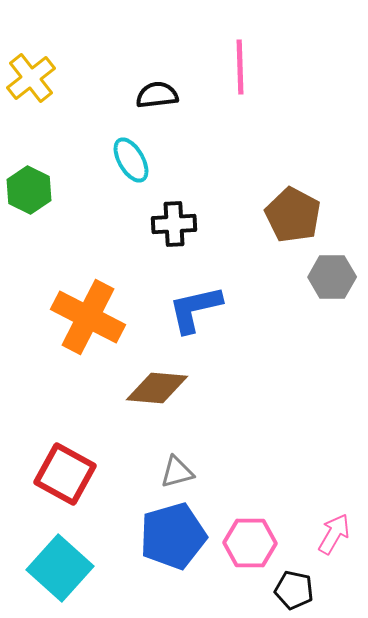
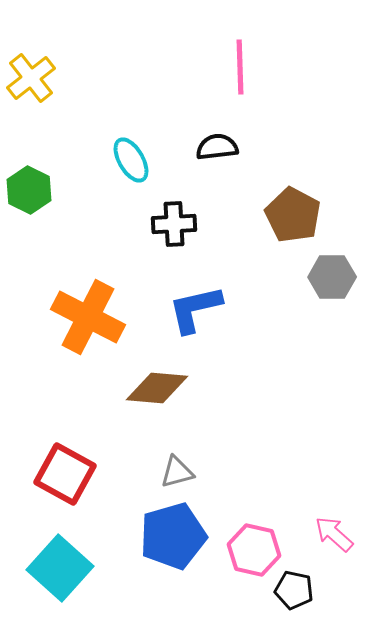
black semicircle: moved 60 px right, 52 px down
pink arrow: rotated 78 degrees counterclockwise
pink hexagon: moved 4 px right, 7 px down; rotated 12 degrees clockwise
